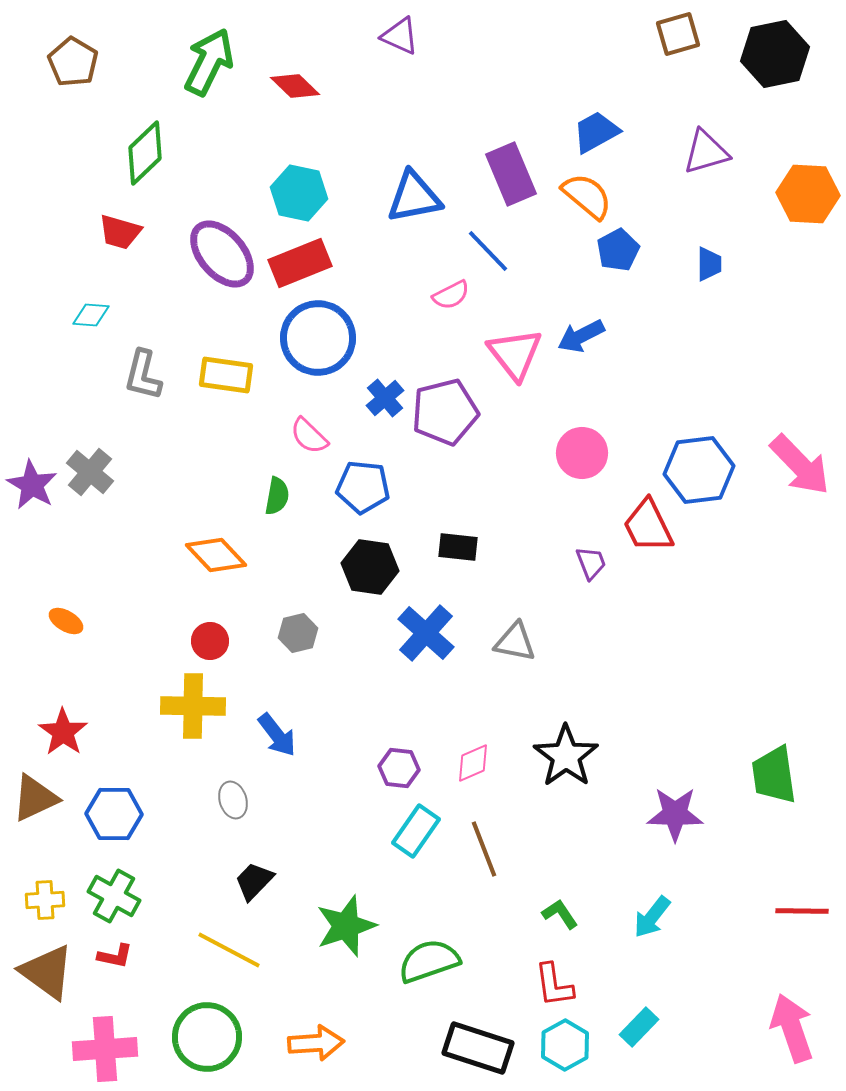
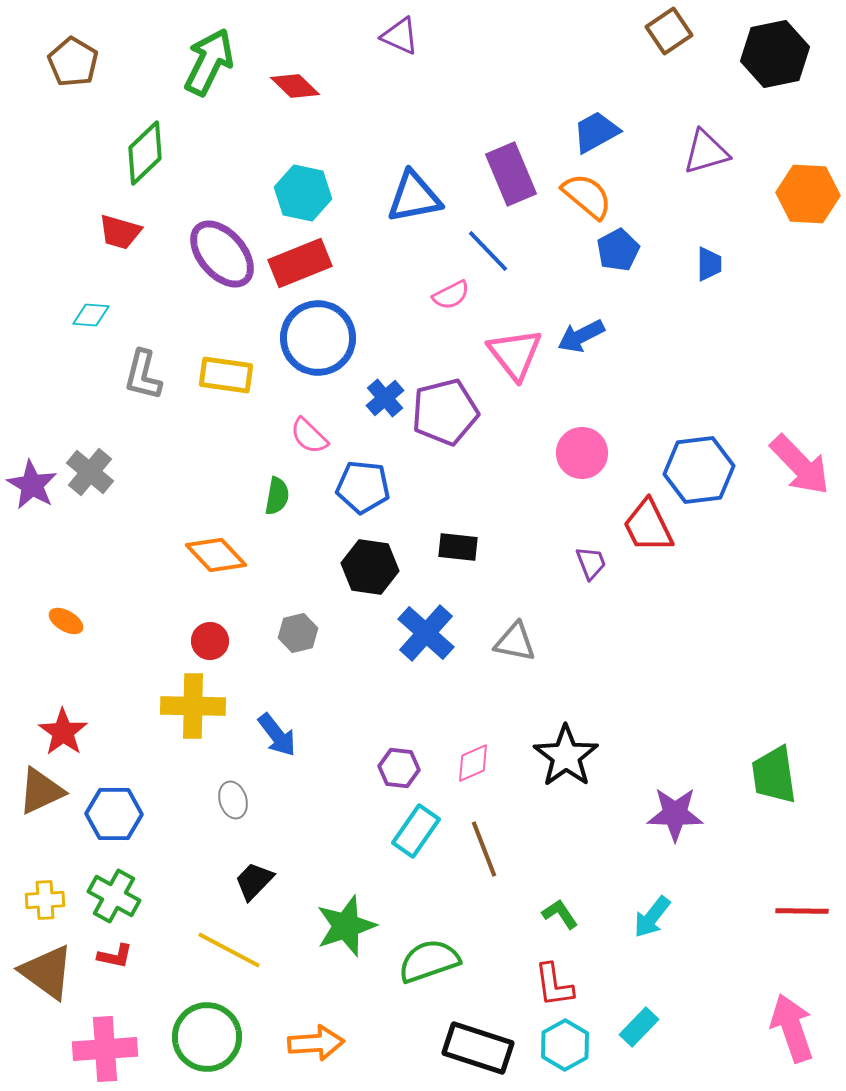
brown square at (678, 34): moved 9 px left, 3 px up; rotated 18 degrees counterclockwise
cyan hexagon at (299, 193): moved 4 px right
brown triangle at (35, 798): moved 6 px right, 7 px up
